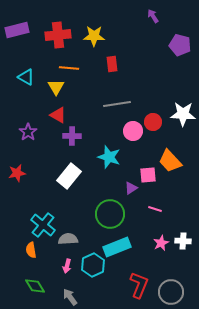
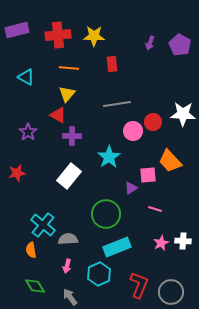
purple arrow: moved 3 px left, 27 px down; rotated 128 degrees counterclockwise
purple pentagon: rotated 15 degrees clockwise
yellow triangle: moved 11 px right, 7 px down; rotated 12 degrees clockwise
cyan star: rotated 20 degrees clockwise
green circle: moved 4 px left
cyan hexagon: moved 6 px right, 9 px down
